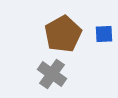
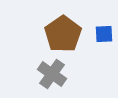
brown pentagon: rotated 6 degrees counterclockwise
